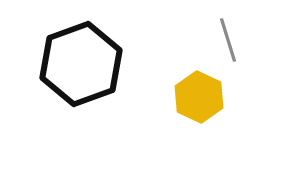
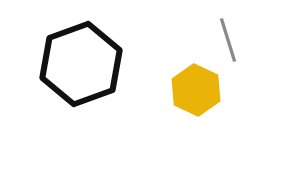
yellow hexagon: moved 3 px left, 7 px up
